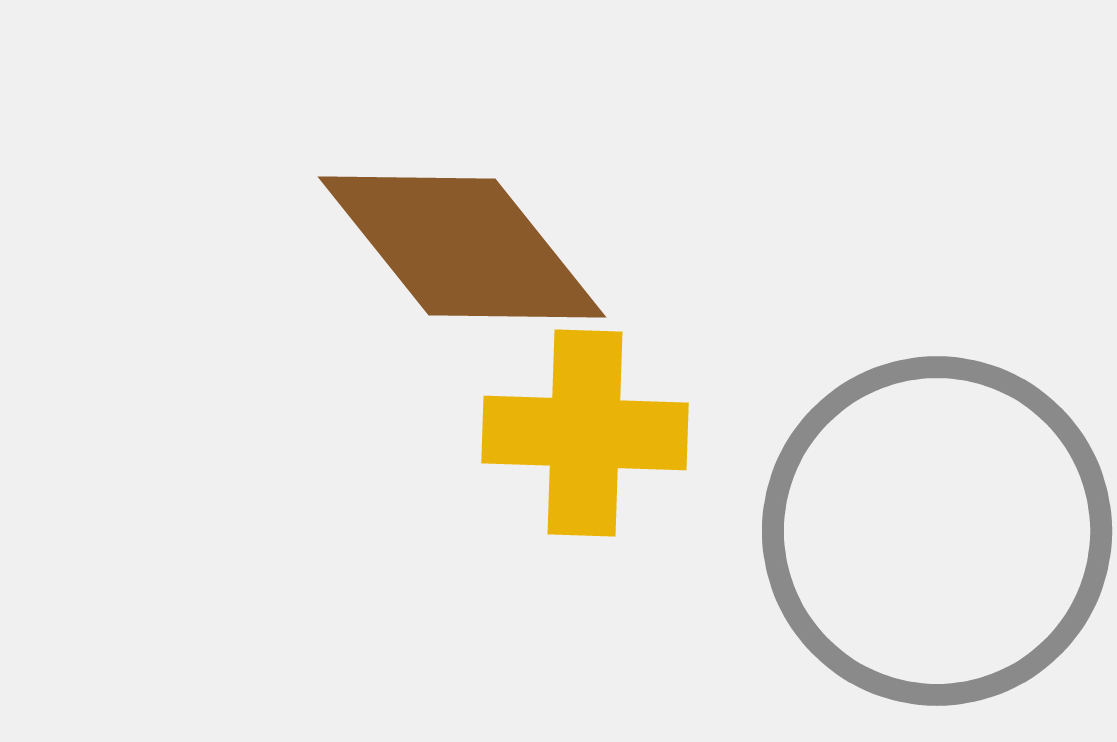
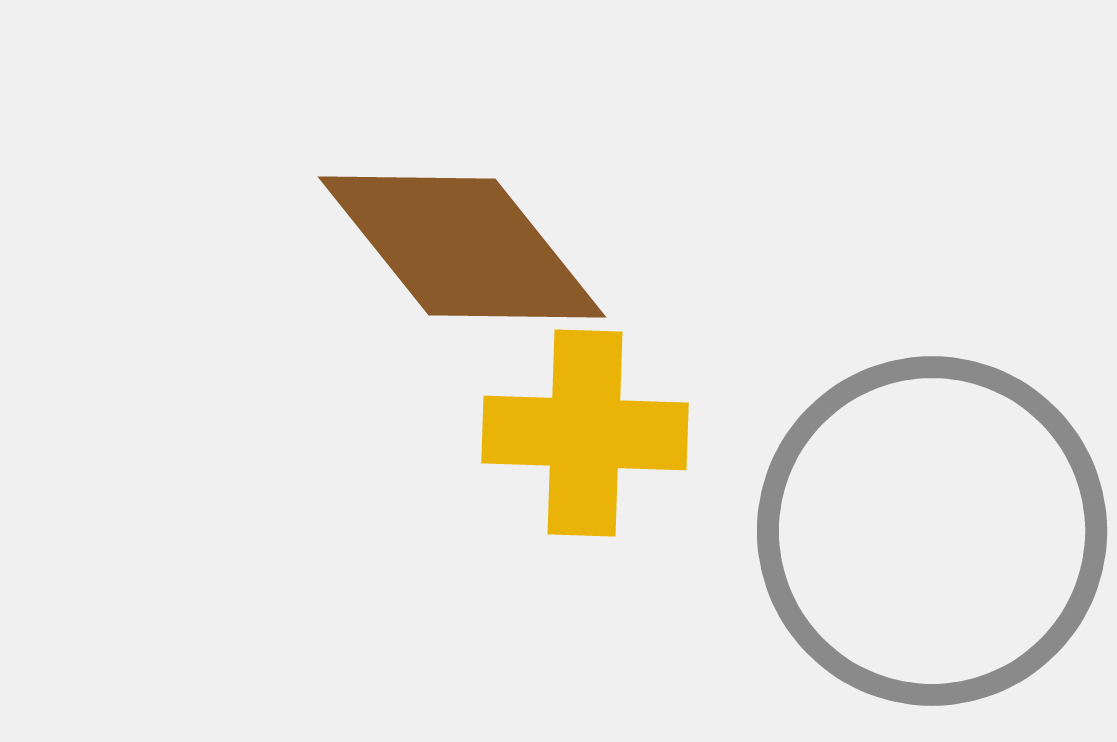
gray circle: moved 5 px left
